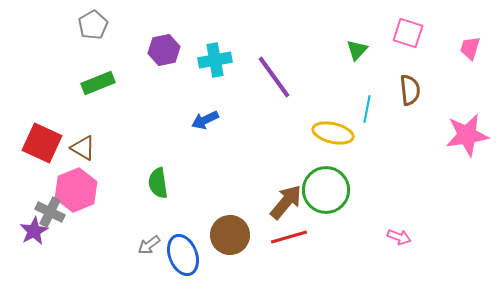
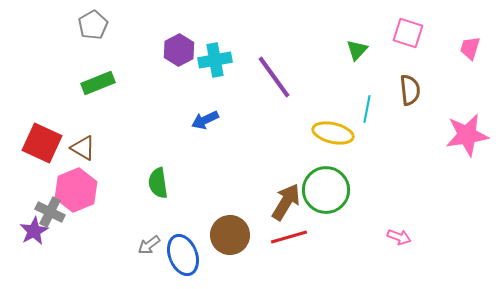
purple hexagon: moved 15 px right; rotated 16 degrees counterclockwise
brown arrow: rotated 9 degrees counterclockwise
